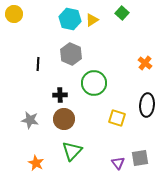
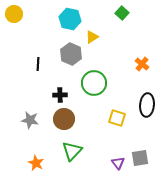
yellow triangle: moved 17 px down
orange cross: moved 3 px left, 1 px down
